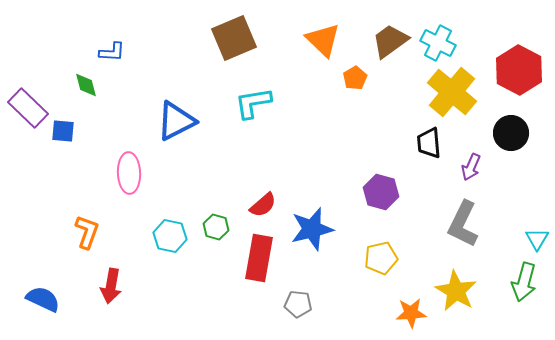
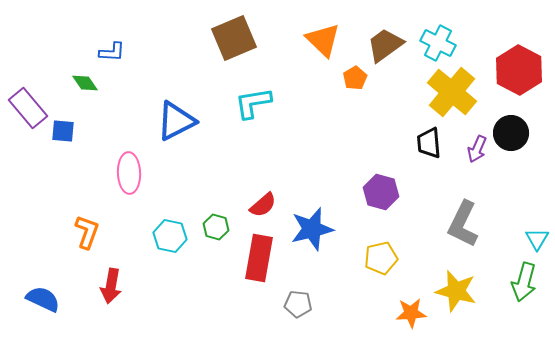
brown trapezoid: moved 5 px left, 4 px down
green diamond: moved 1 px left, 2 px up; rotated 20 degrees counterclockwise
purple rectangle: rotated 6 degrees clockwise
purple arrow: moved 6 px right, 18 px up
yellow star: rotated 15 degrees counterclockwise
